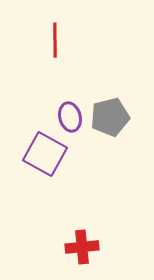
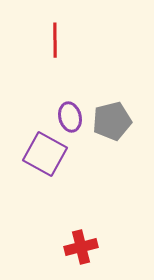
gray pentagon: moved 2 px right, 4 px down
red cross: moved 1 px left; rotated 8 degrees counterclockwise
